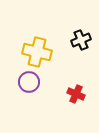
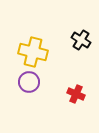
black cross: rotated 36 degrees counterclockwise
yellow cross: moved 4 px left
